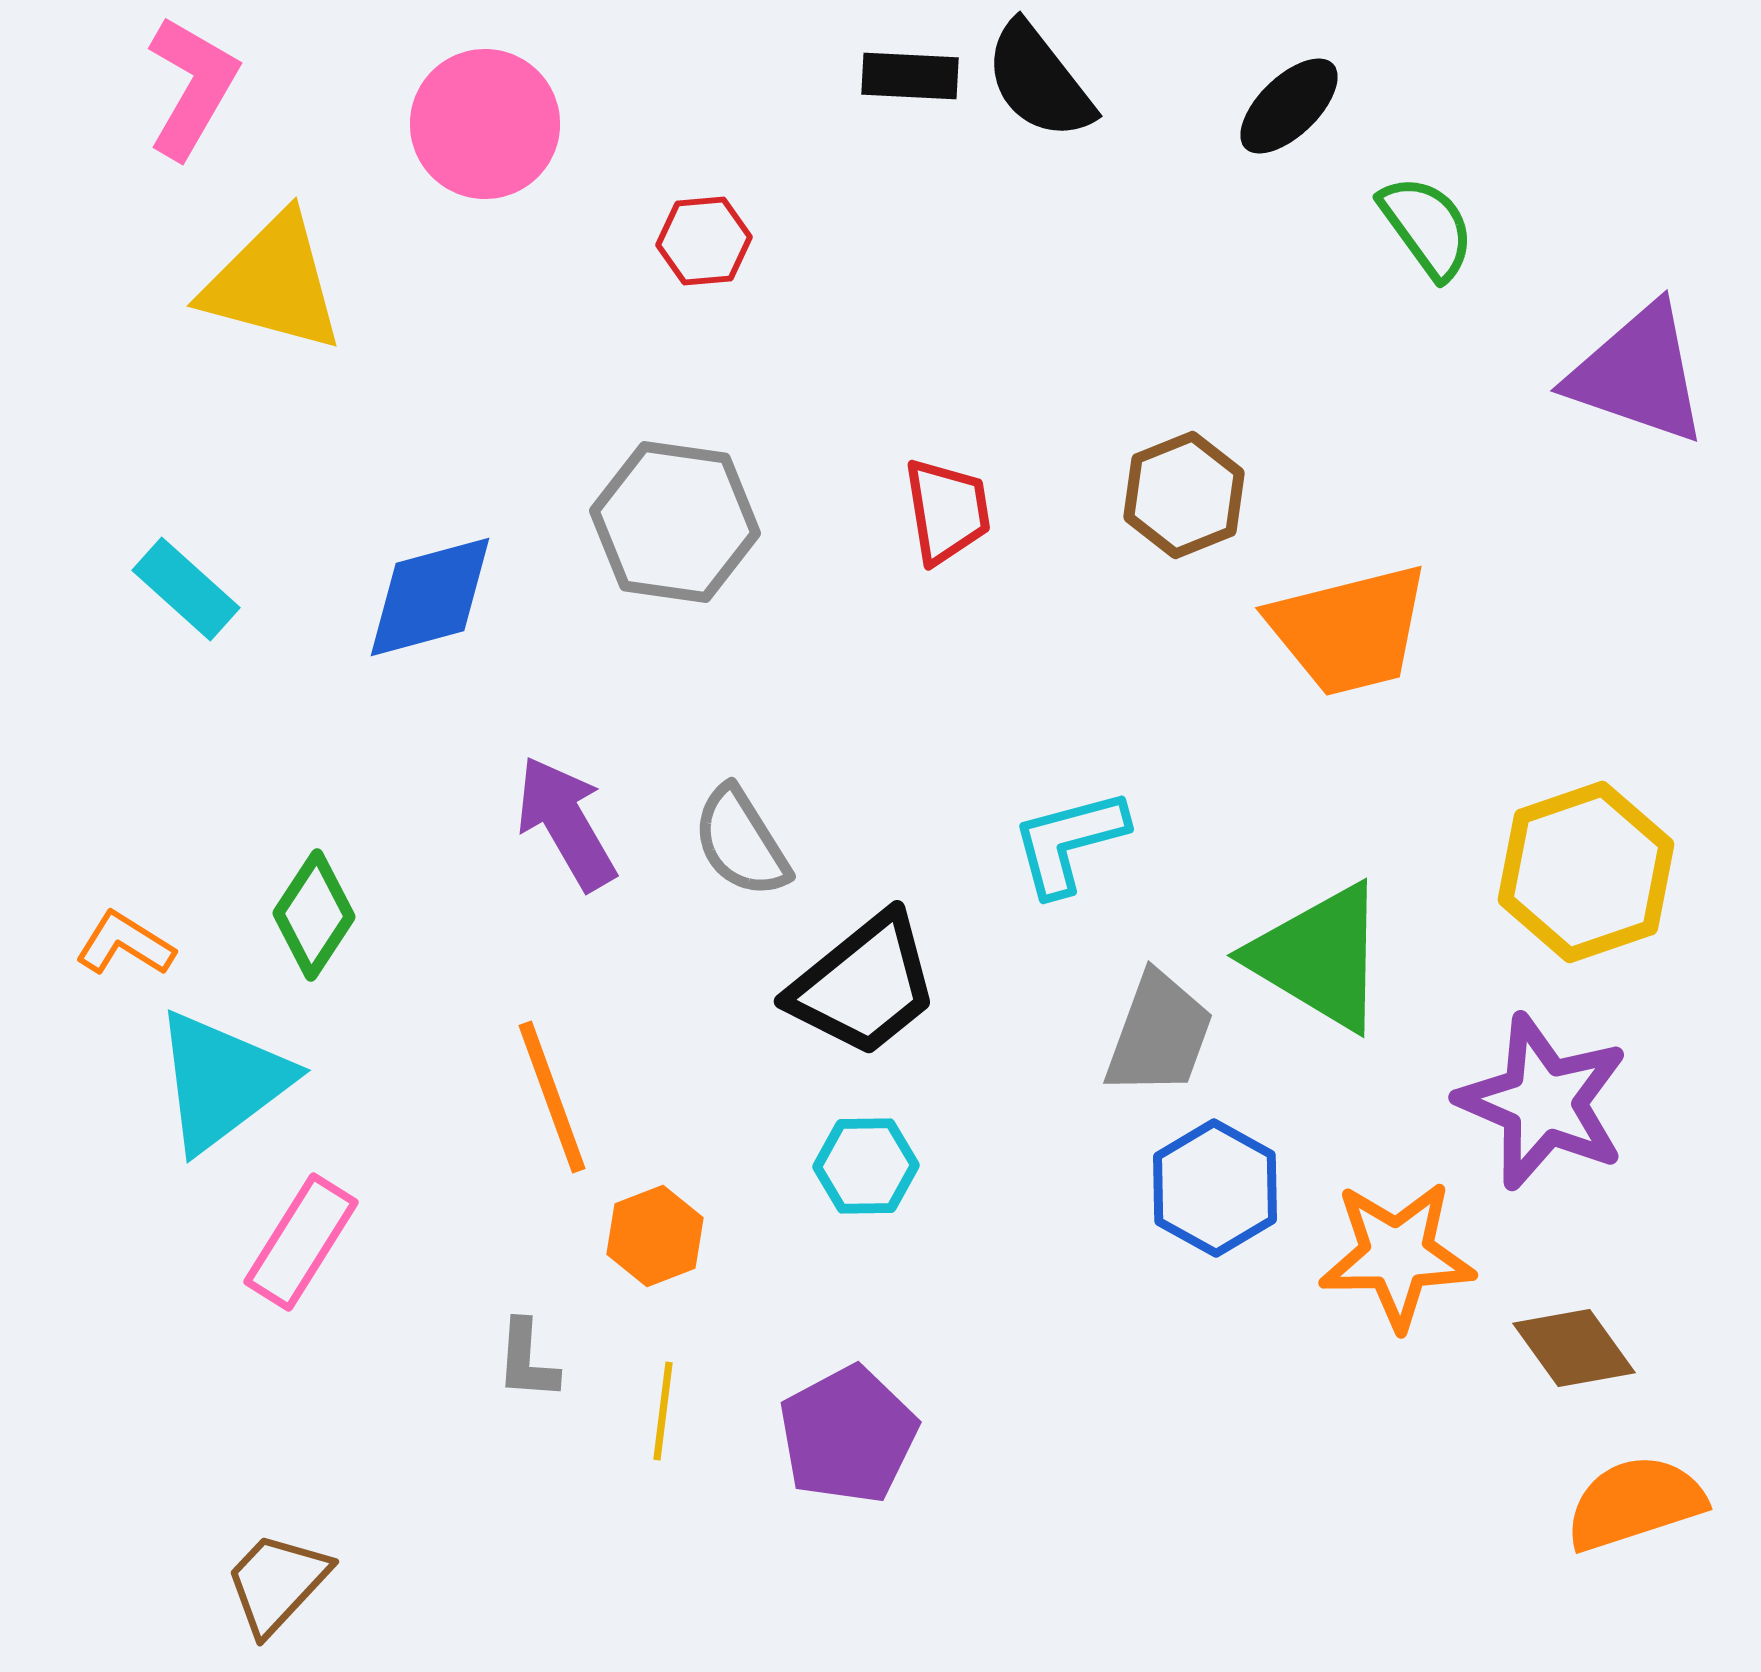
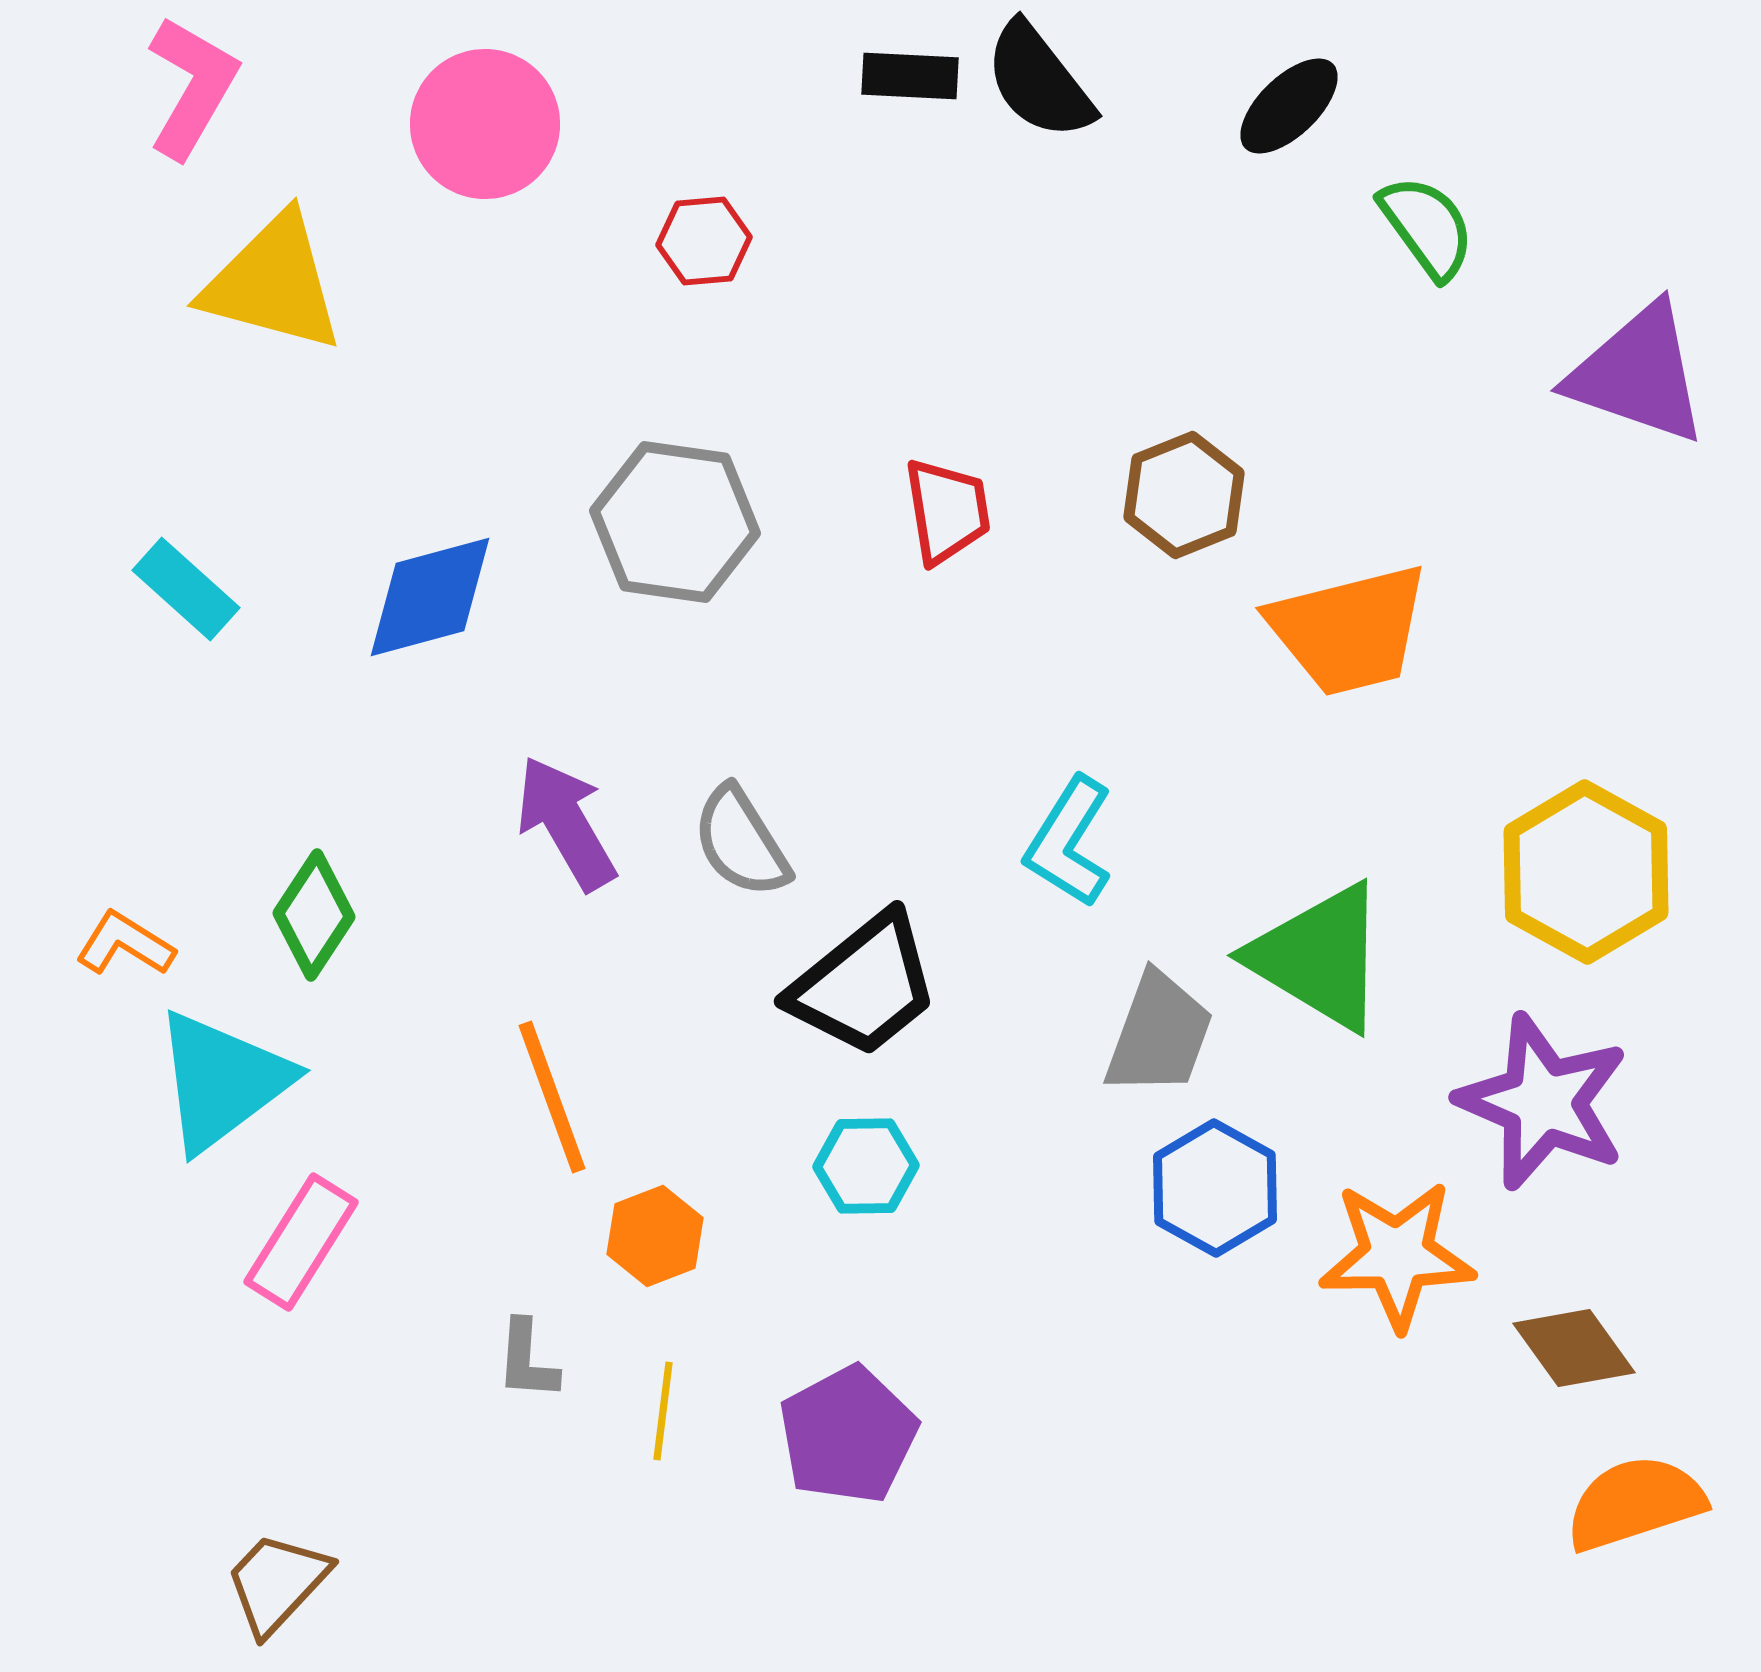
cyan L-shape: rotated 43 degrees counterclockwise
yellow hexagon: rotated 12 degrees counterclockwise
